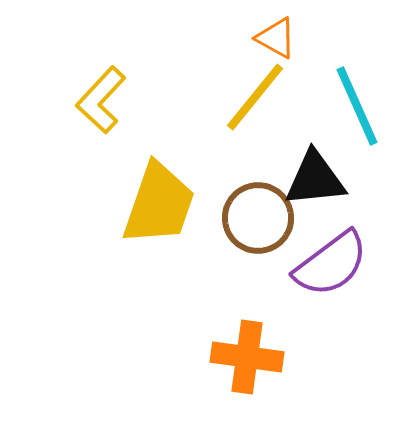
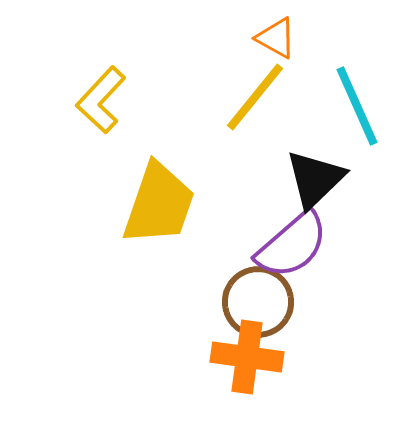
black triangle: rotated 38 degrees counterclockwise
brown circle: moved 84 px down
purple semicircle: moved 39 px left, 19 px up; rotated 4 degrees counterclockwise
